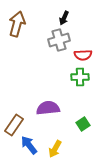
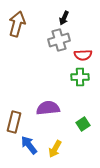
brown rectangle: moved 3 px up; rotated 20 degrees counterclockwise
